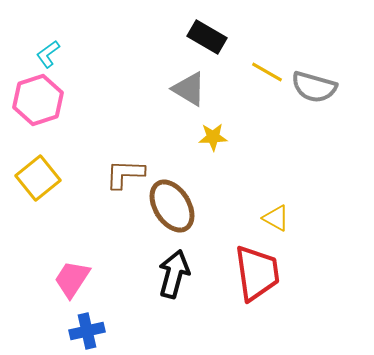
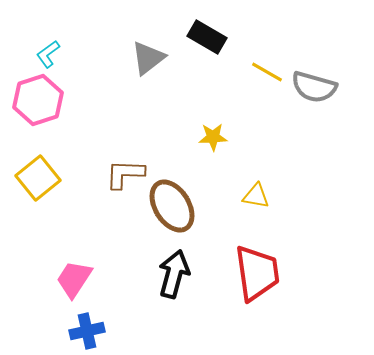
gray triangle: moved 41 px left, 31 px up; rotated 51 degrees clockwise
yellow triangle: moved 20 px left, 22 px up; rotated 20 degrees counterclockwise
pink trapezoid: moved 2 px right
